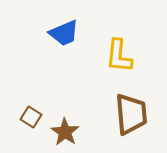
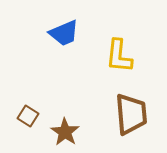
brown square: moved 3 px left, 1 px up
